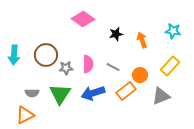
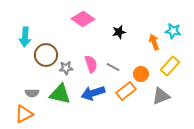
black star: moved 3 px right, 2 px up
orange arrow: moved 12 px right, 2 px down
cyan arrow: moved 11 px right, 18 px up
pink semicircle: moved 3 px right; rotated 18 degrees counterclockwise
orange circle: moved 1 px right, 1 px up
green triangle: rotated 50 degrees counterclockwise
orange triangle: moved 1 px left, 1 px up
